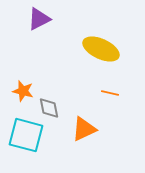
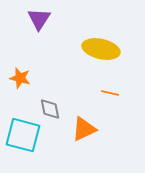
purple triangle: rotated 30 degrees counterclockwise
yellow ellipse: rotated 12 degrees counterclockwise
orange star: moved 3 px left, 13 px up
gray diamond: moved 1 px right, 1 px down
cyan square: moved 3 px left
